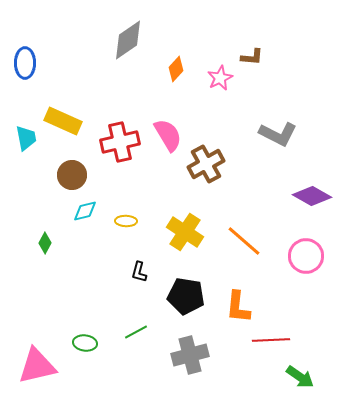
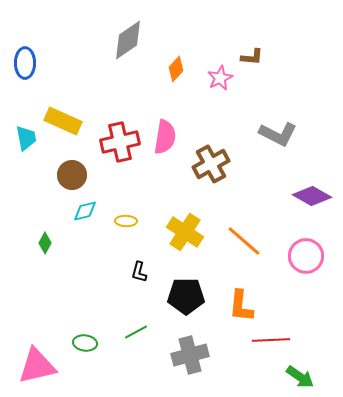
pink semicircle: moved 3 px left, 2 px down; rotated 40 degrees clockwise
brown cross: moved 5 px right
black pentagon: rotated 9 degrees counterclockwise
orange L-shape: moved 3 px right, 1 px up
